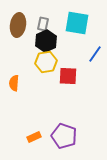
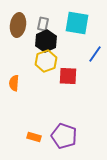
yellow hexagon: moved 1 px up; rotated 10 degrees counterclockwise
orange rectangle: rotated 40 degrees clockwise
